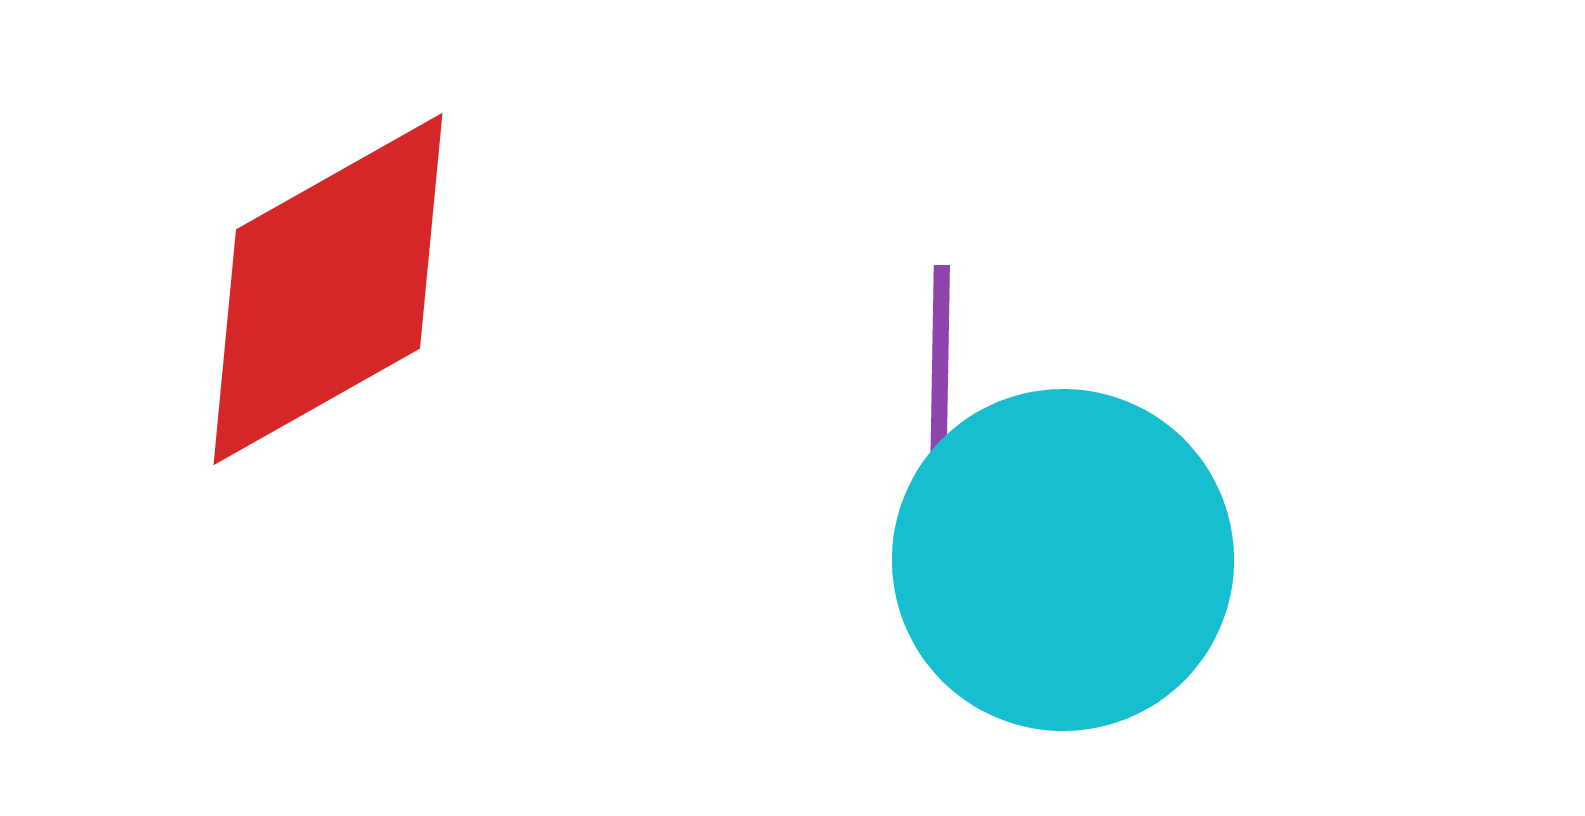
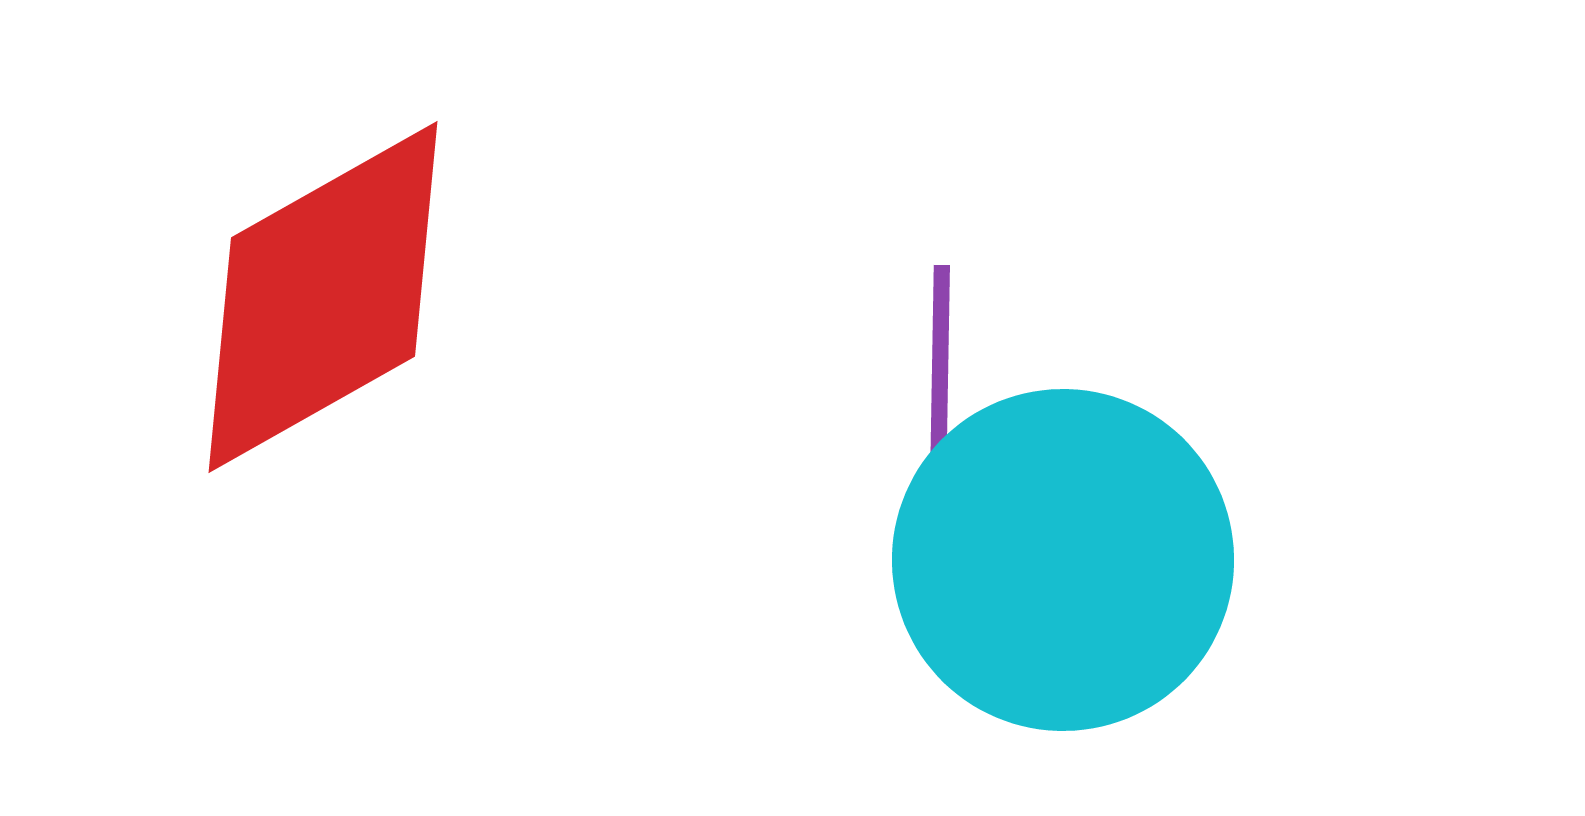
red diamond: moved 5 px left, 8 px down
